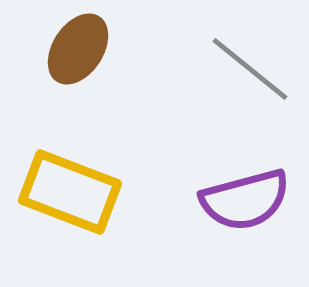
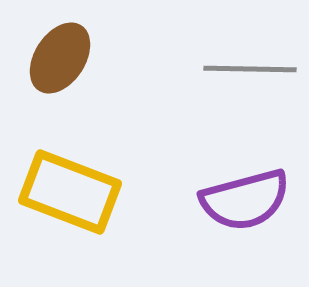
brown ellipse: moved 18 px left, 9 px down
gray line: rotated 38 degrees counterclockwise
